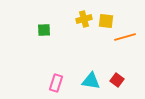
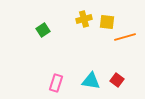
yellow square: moved 1 px right, 1 px down
green square: moved 1 px left; rotated 32 degrees counterclockwise
